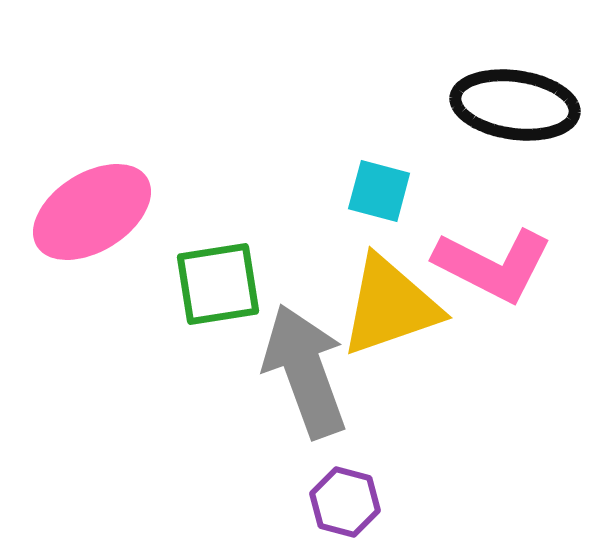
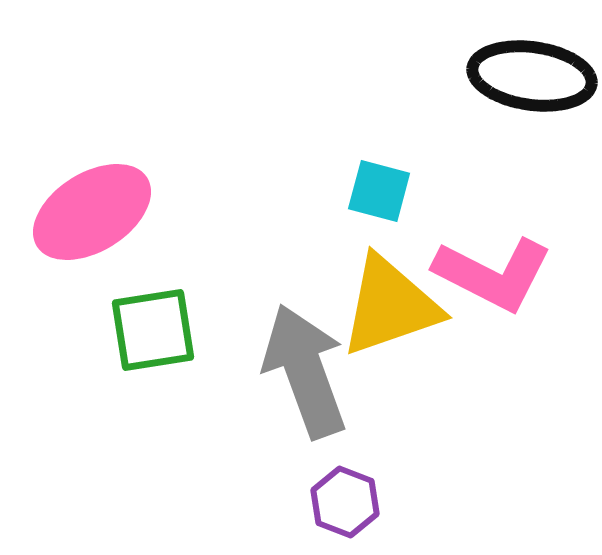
black ellipse: moved 17 px right, 29 px up
pink L-shape: moved 9 px down
green square: moved 65 px left, 46 px down
purple hexagon: rotated 6 degrees clockwise
